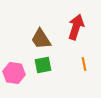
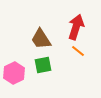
orange line: moved 6 px left, 13 px up; rotated 40 degrees counterclockwise
pink hexagon: rotated 25 degrees clockwise
